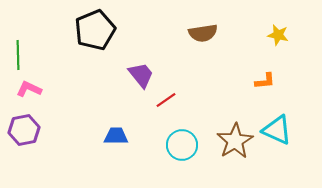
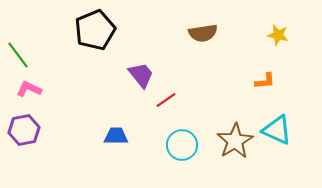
green line: rotated 36 degrees counterclockwise
